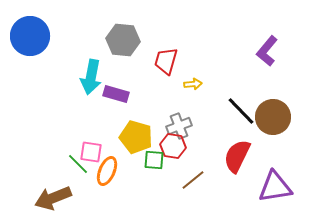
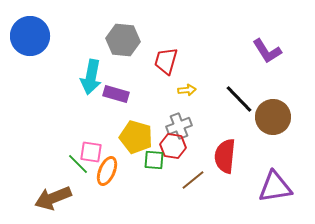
purple L-shape: rotated 72 degrees counterclockwise
yellow arrow: moved 6 px left, 6 px down
black line: moved 2 px left, 12 px up
red semicircle: moved 12 px left; rotated 20 degrees counterclockwise
